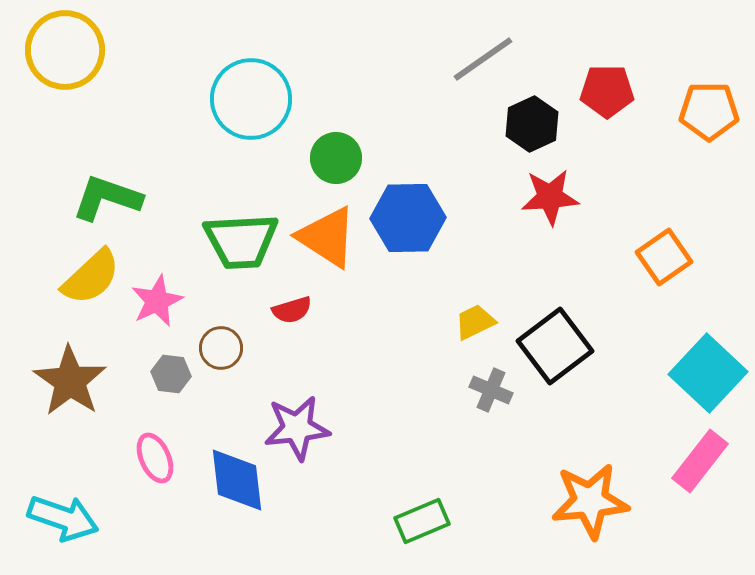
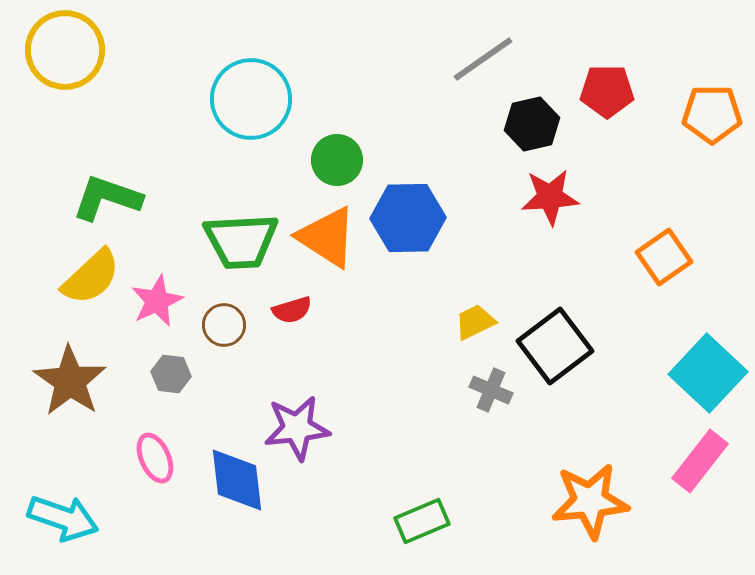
orange pentagon: moved 3 px right, 3 px down
black hexagon: rotated 12 degrees clockwise
green circle: moved 1 px right, 2 px down
brown circle: moved 3 px right, 23 px up
